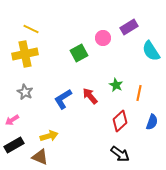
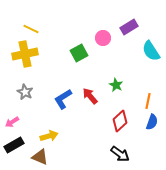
orange line: moved 9 px right, 8 px down
pink arrow: moved 2 px down
